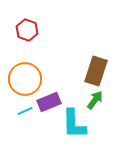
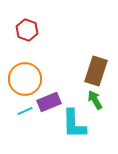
green arrow: rotated 66 degrees counterclockwise
